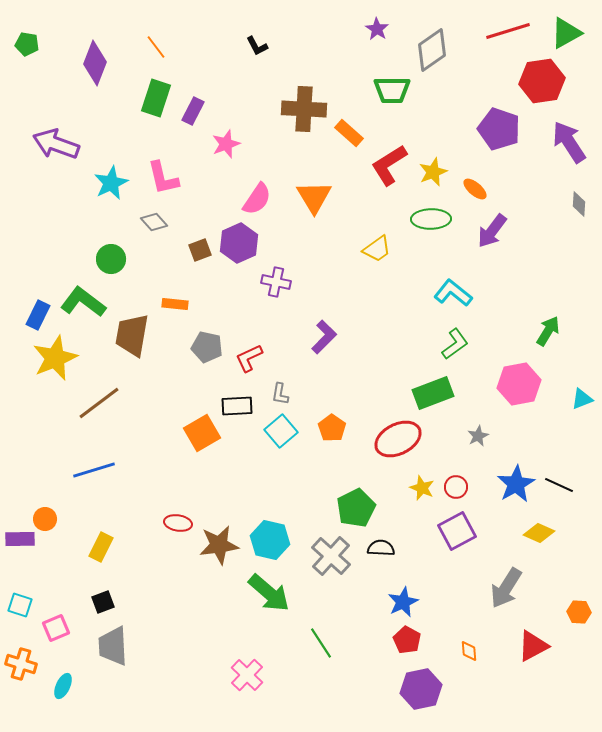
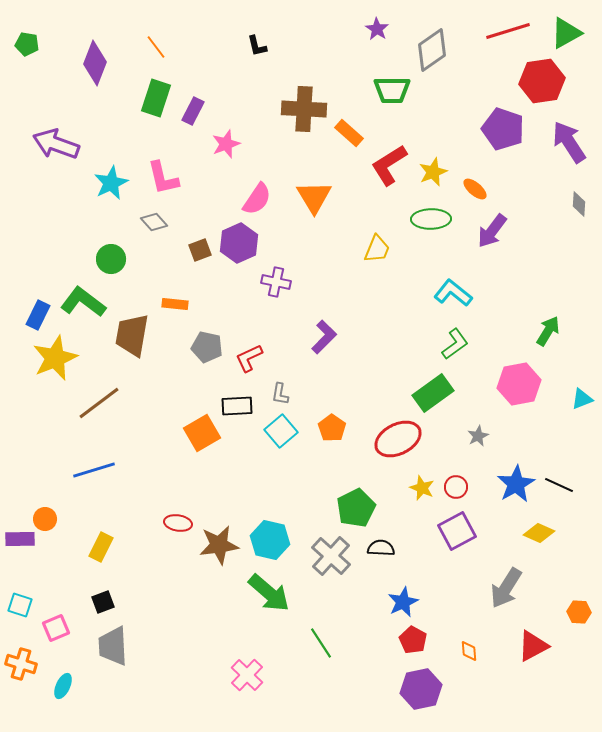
black L-shape at (257, 46): rotated 15 degrees clockwise
purple pentagon at (499, 129): moved 4 px right
yellow trapezoid at (377, 249): rotated 32 degrees counterclockwise
green rectangle at (433, 393): rotated 15 degrees counterclockwise
red pentagon at (407, 640): moved 6 px right
